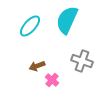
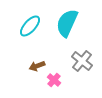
cyan semicircle: moved 3 px down
gray cross: rotated 20 degrees clockwise
pink cross: moved 2 px right
